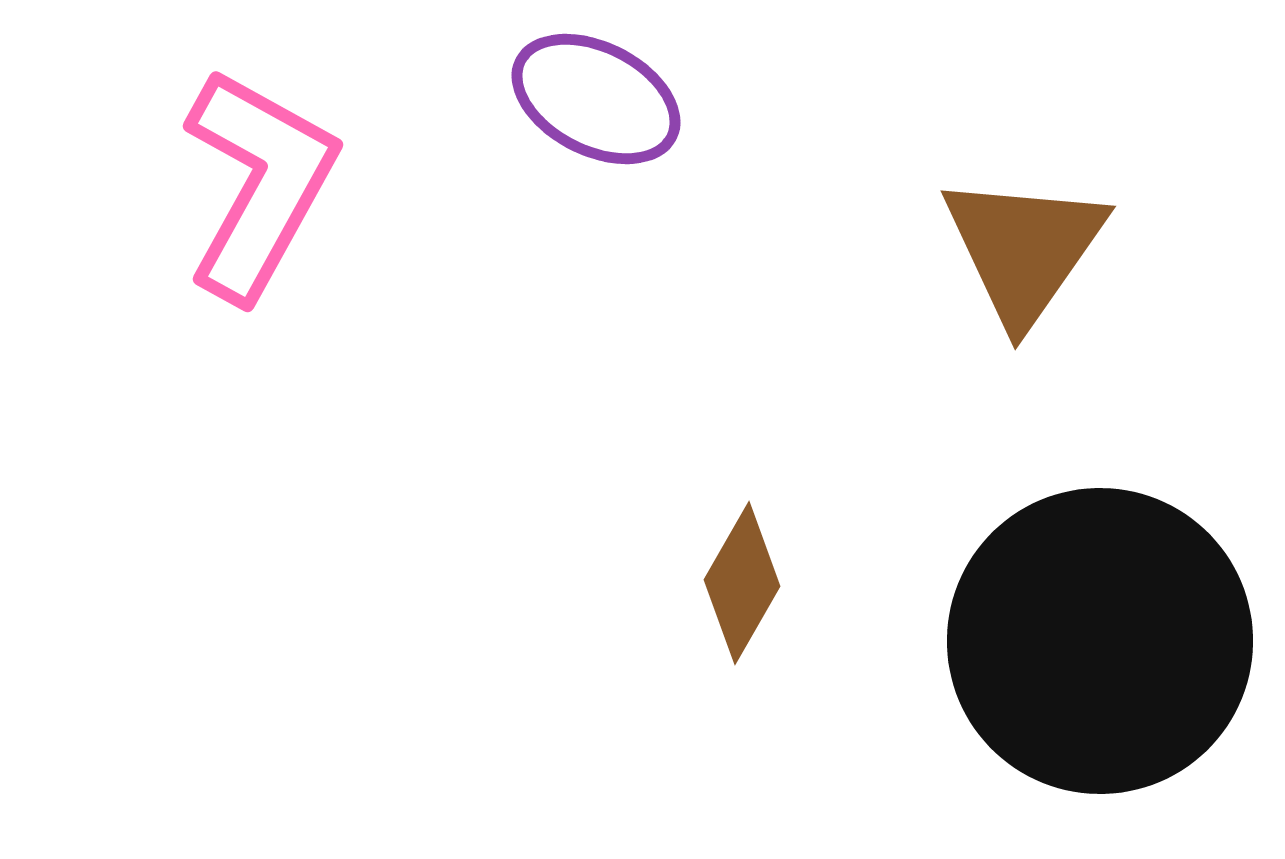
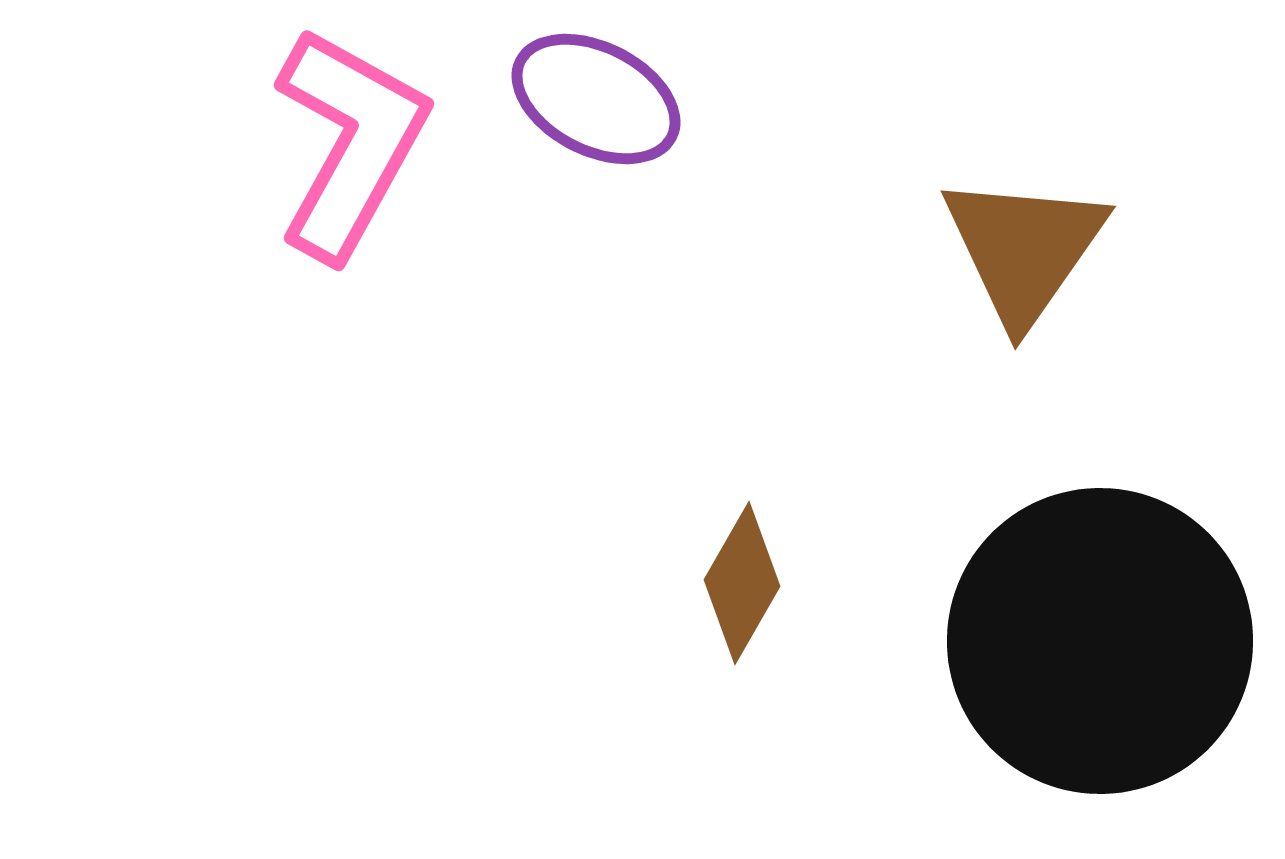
pink L-shape: moved 91 px right, 41 px up
